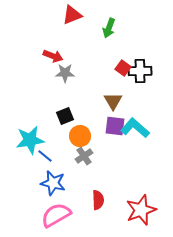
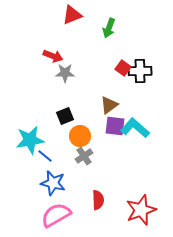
brown triangle: moved 4 px left, 4 px down; rotated 24 degrees clockwise
